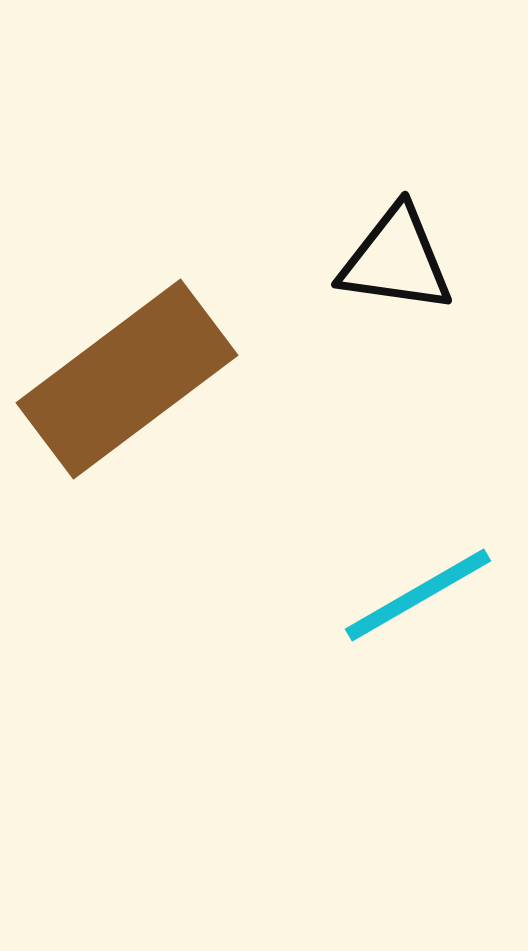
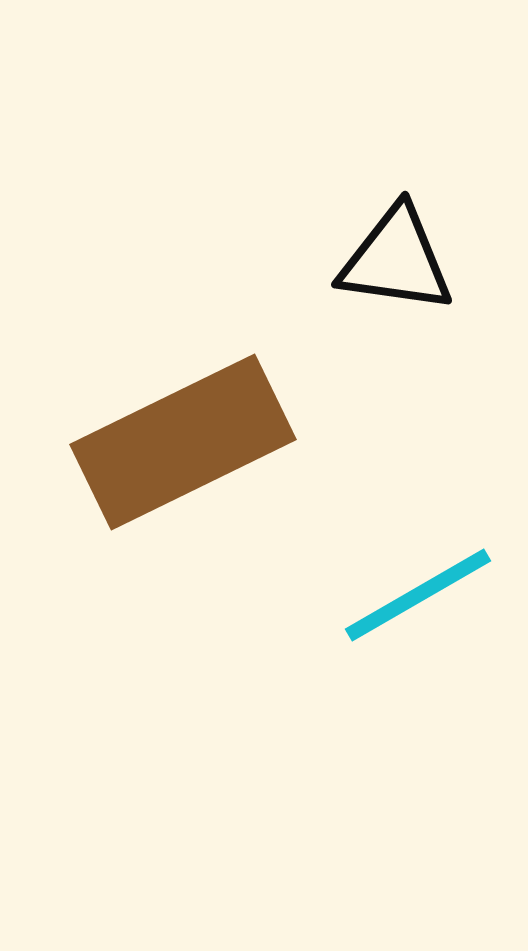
brown rectangle: moved 56 px right, 63 px down; rotated 11 degrees clockwise
